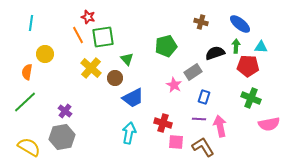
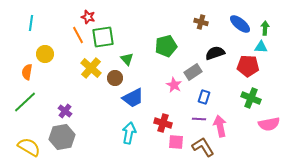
green arrow: moved 29 px right, 18 px up
